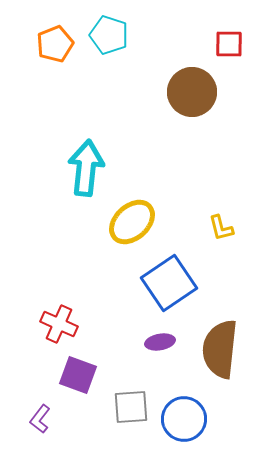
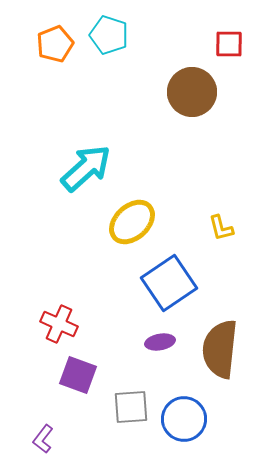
cyan arrow: rotated 42 degrees clockwise
purple L-shape: moved 3 px right, 20 px down
